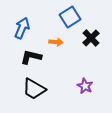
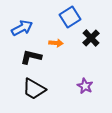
blue arrow: rotated 40 degrees clockwise
orange arrow: moved 1 px down
